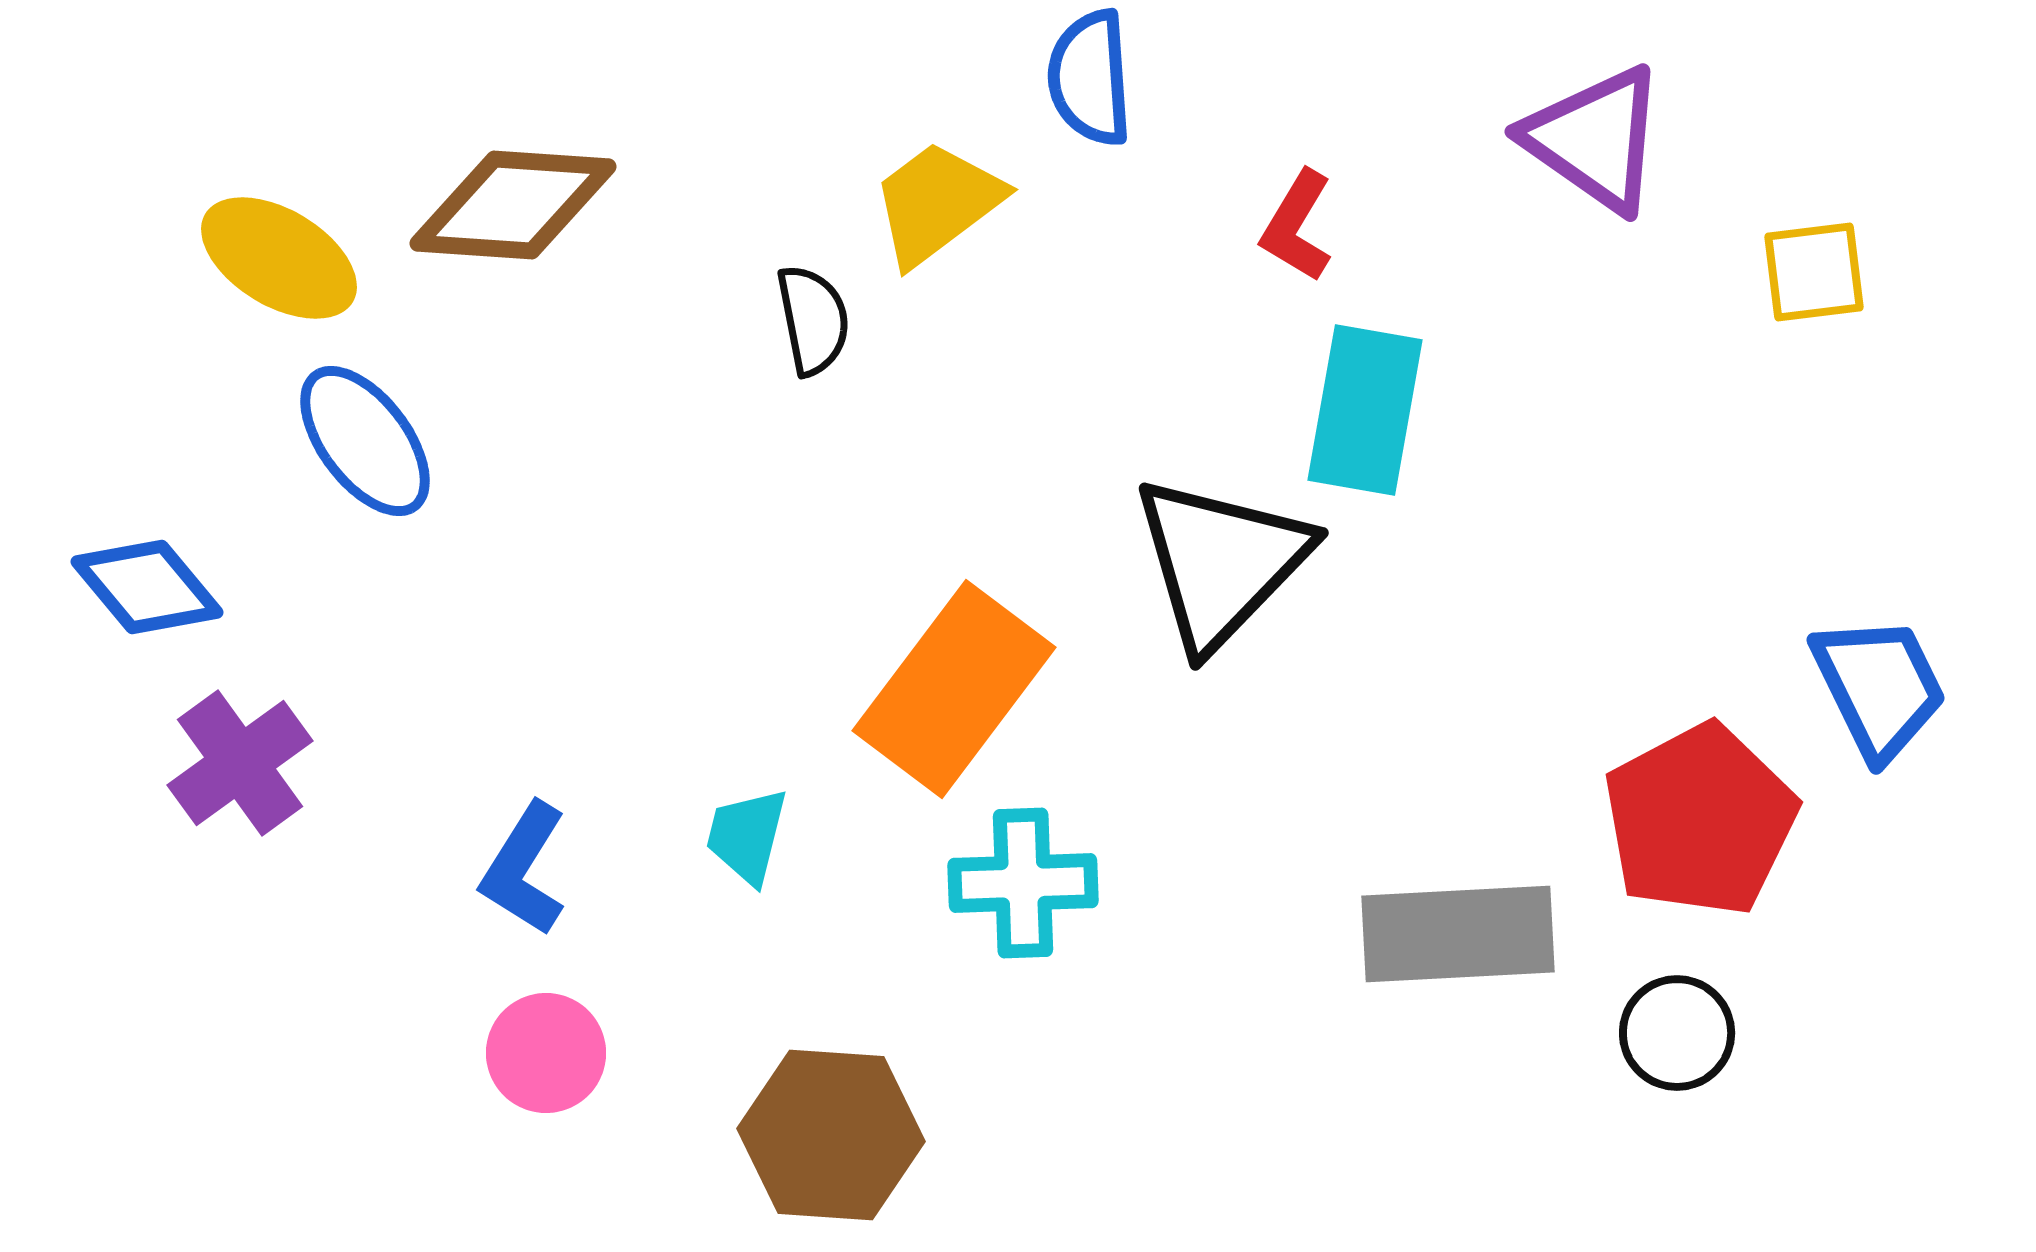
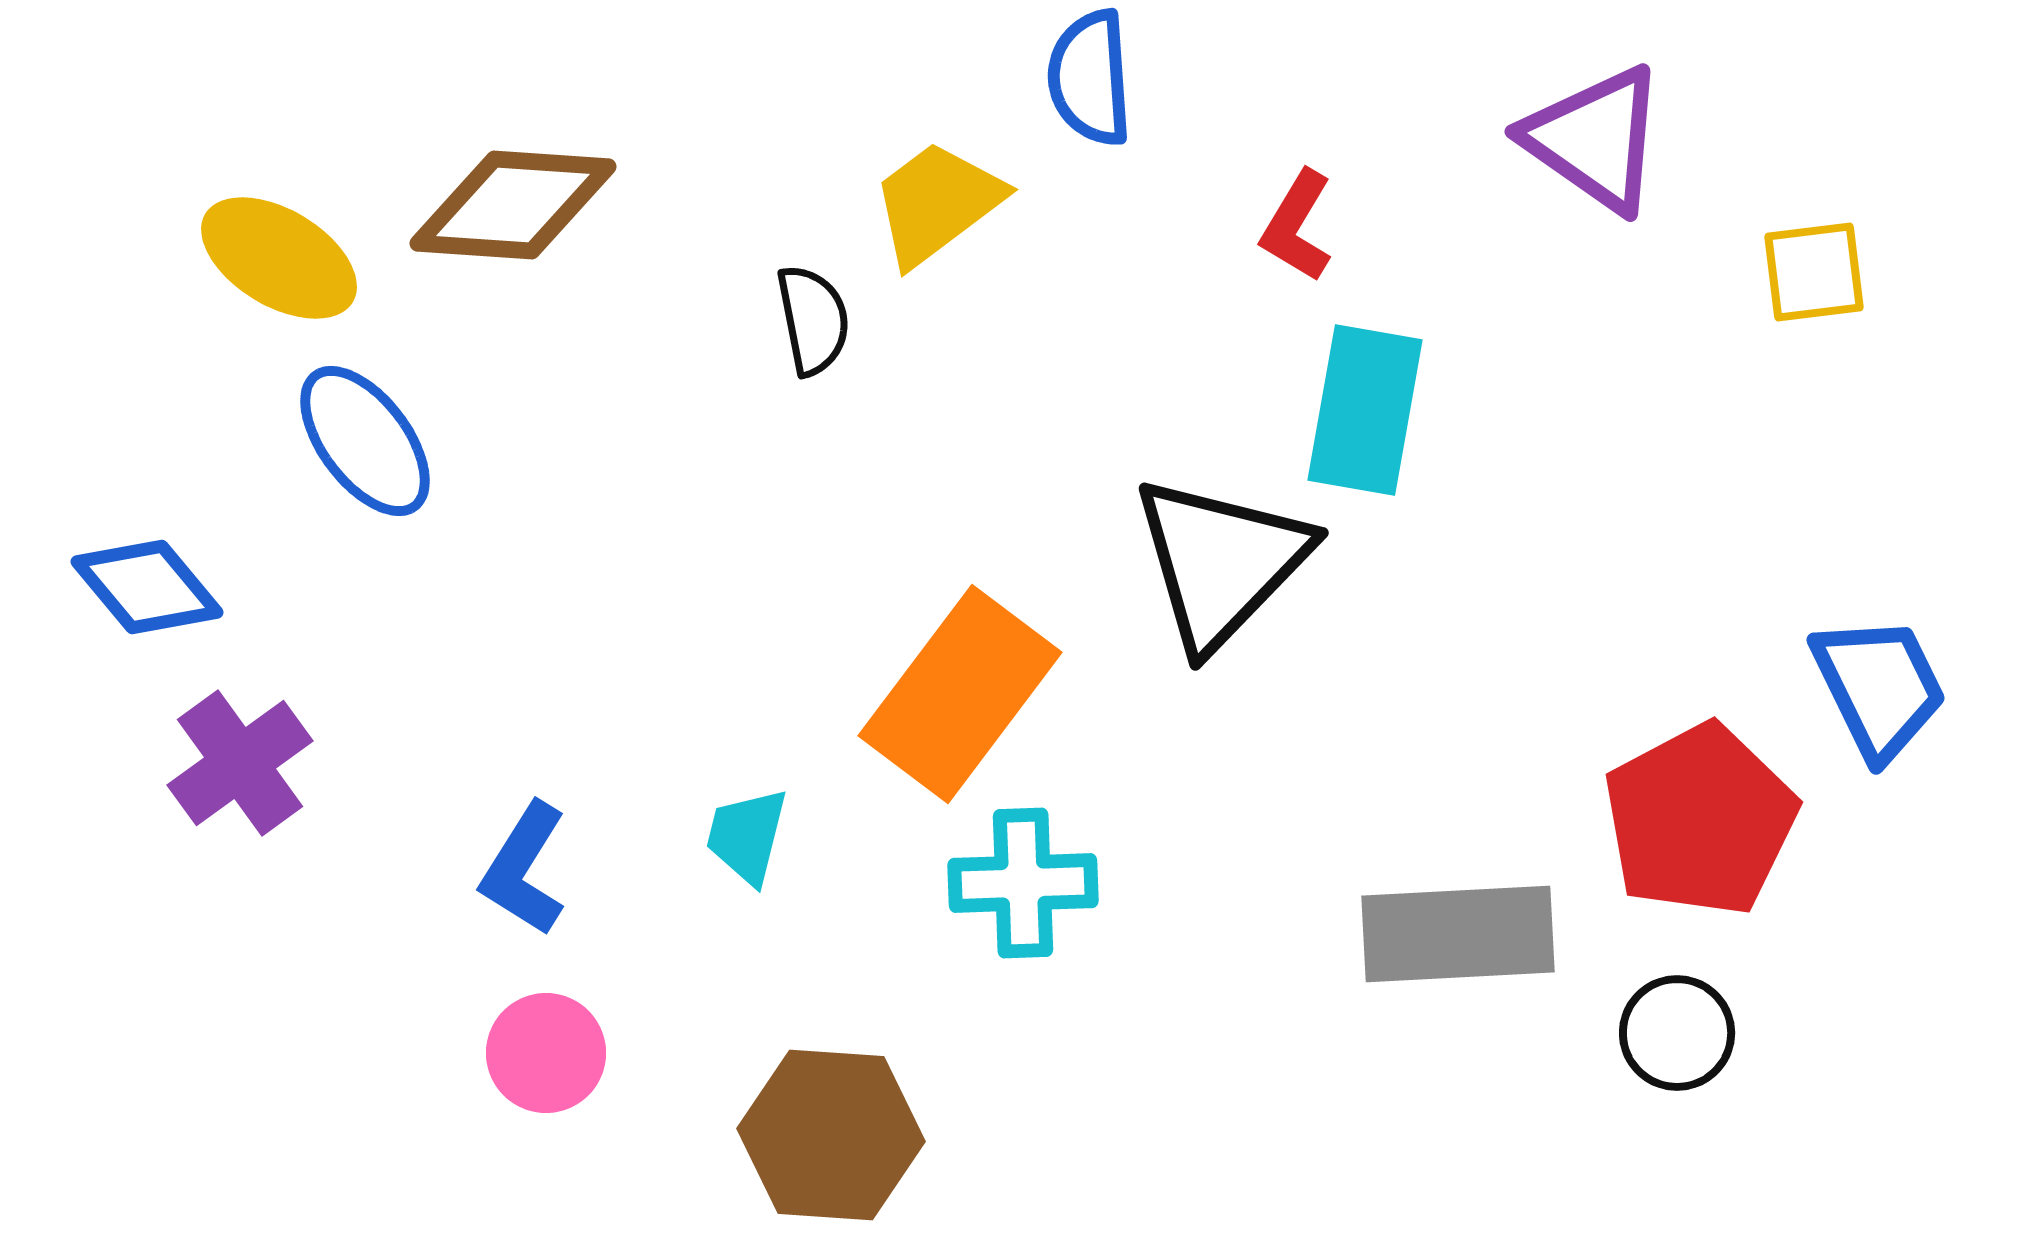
orange rectangle: moved 6 px right, 5 px down
